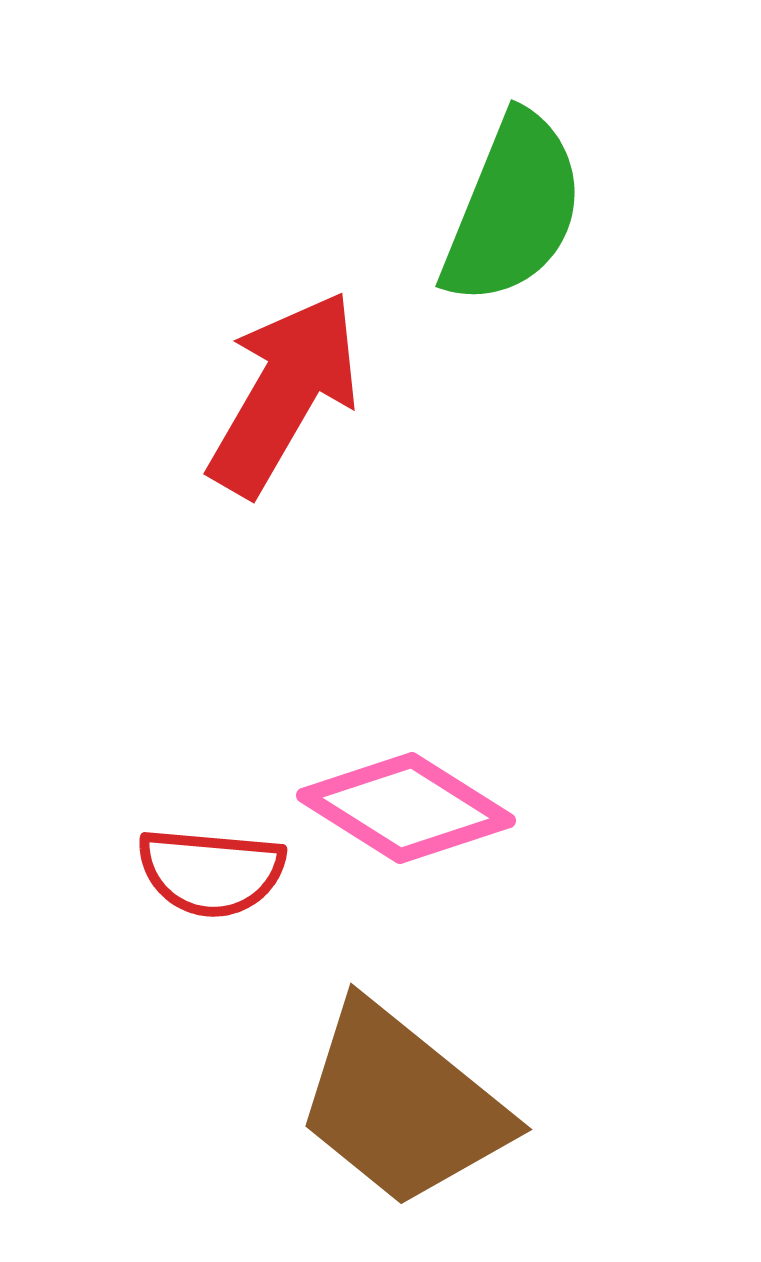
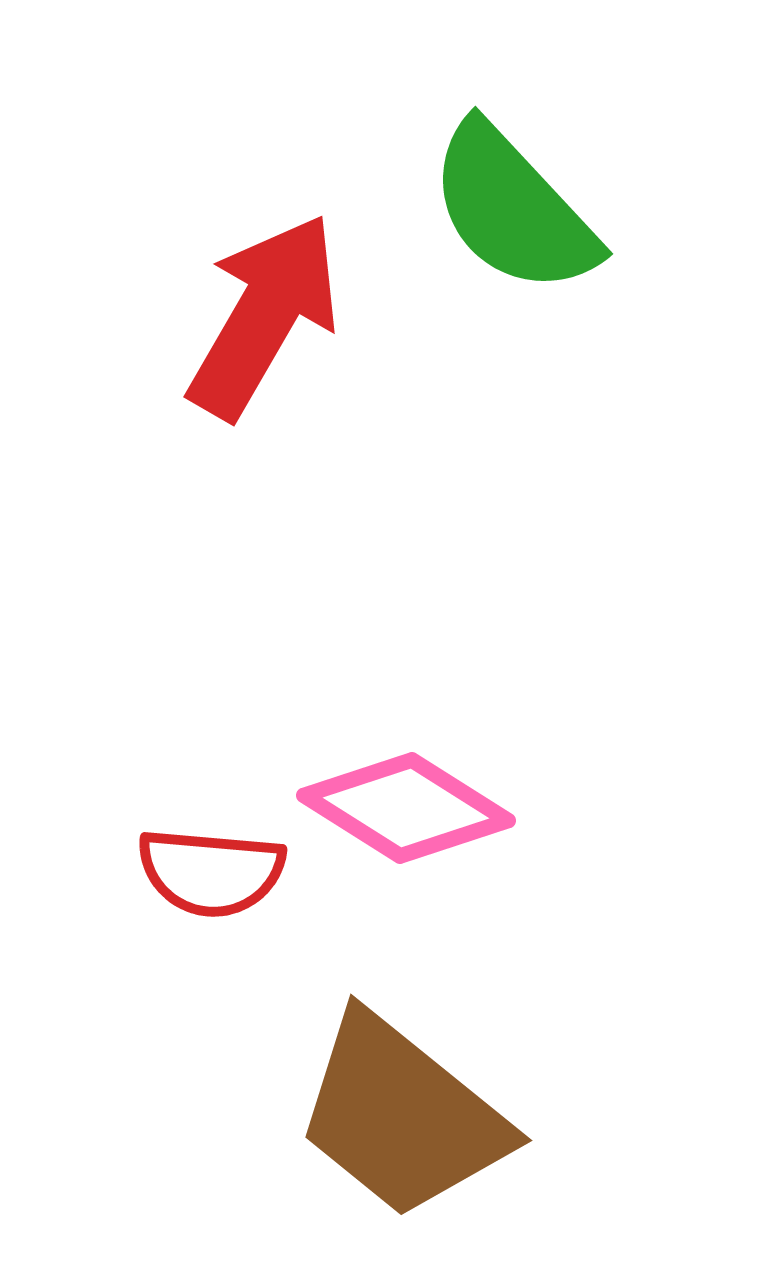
green semicircle: rotated 115 degrees clockwise
red arrow: moved 20 px left, 77 px up
brown trapezoid: moved 11 px down
